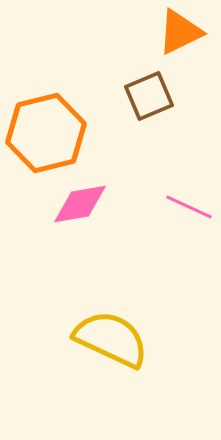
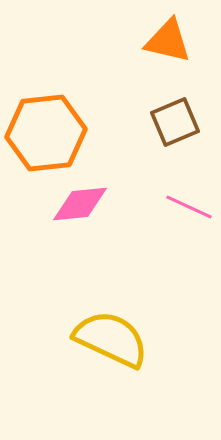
orange triangle: moved 12 px left, 9 px down; rotated 39 degrees clockwise
brown square: moved 26 px right, 26 px down
orange hexagon: rotated 8 degrees clockwise
pink diamond: rotated 4 degrees clockwise
